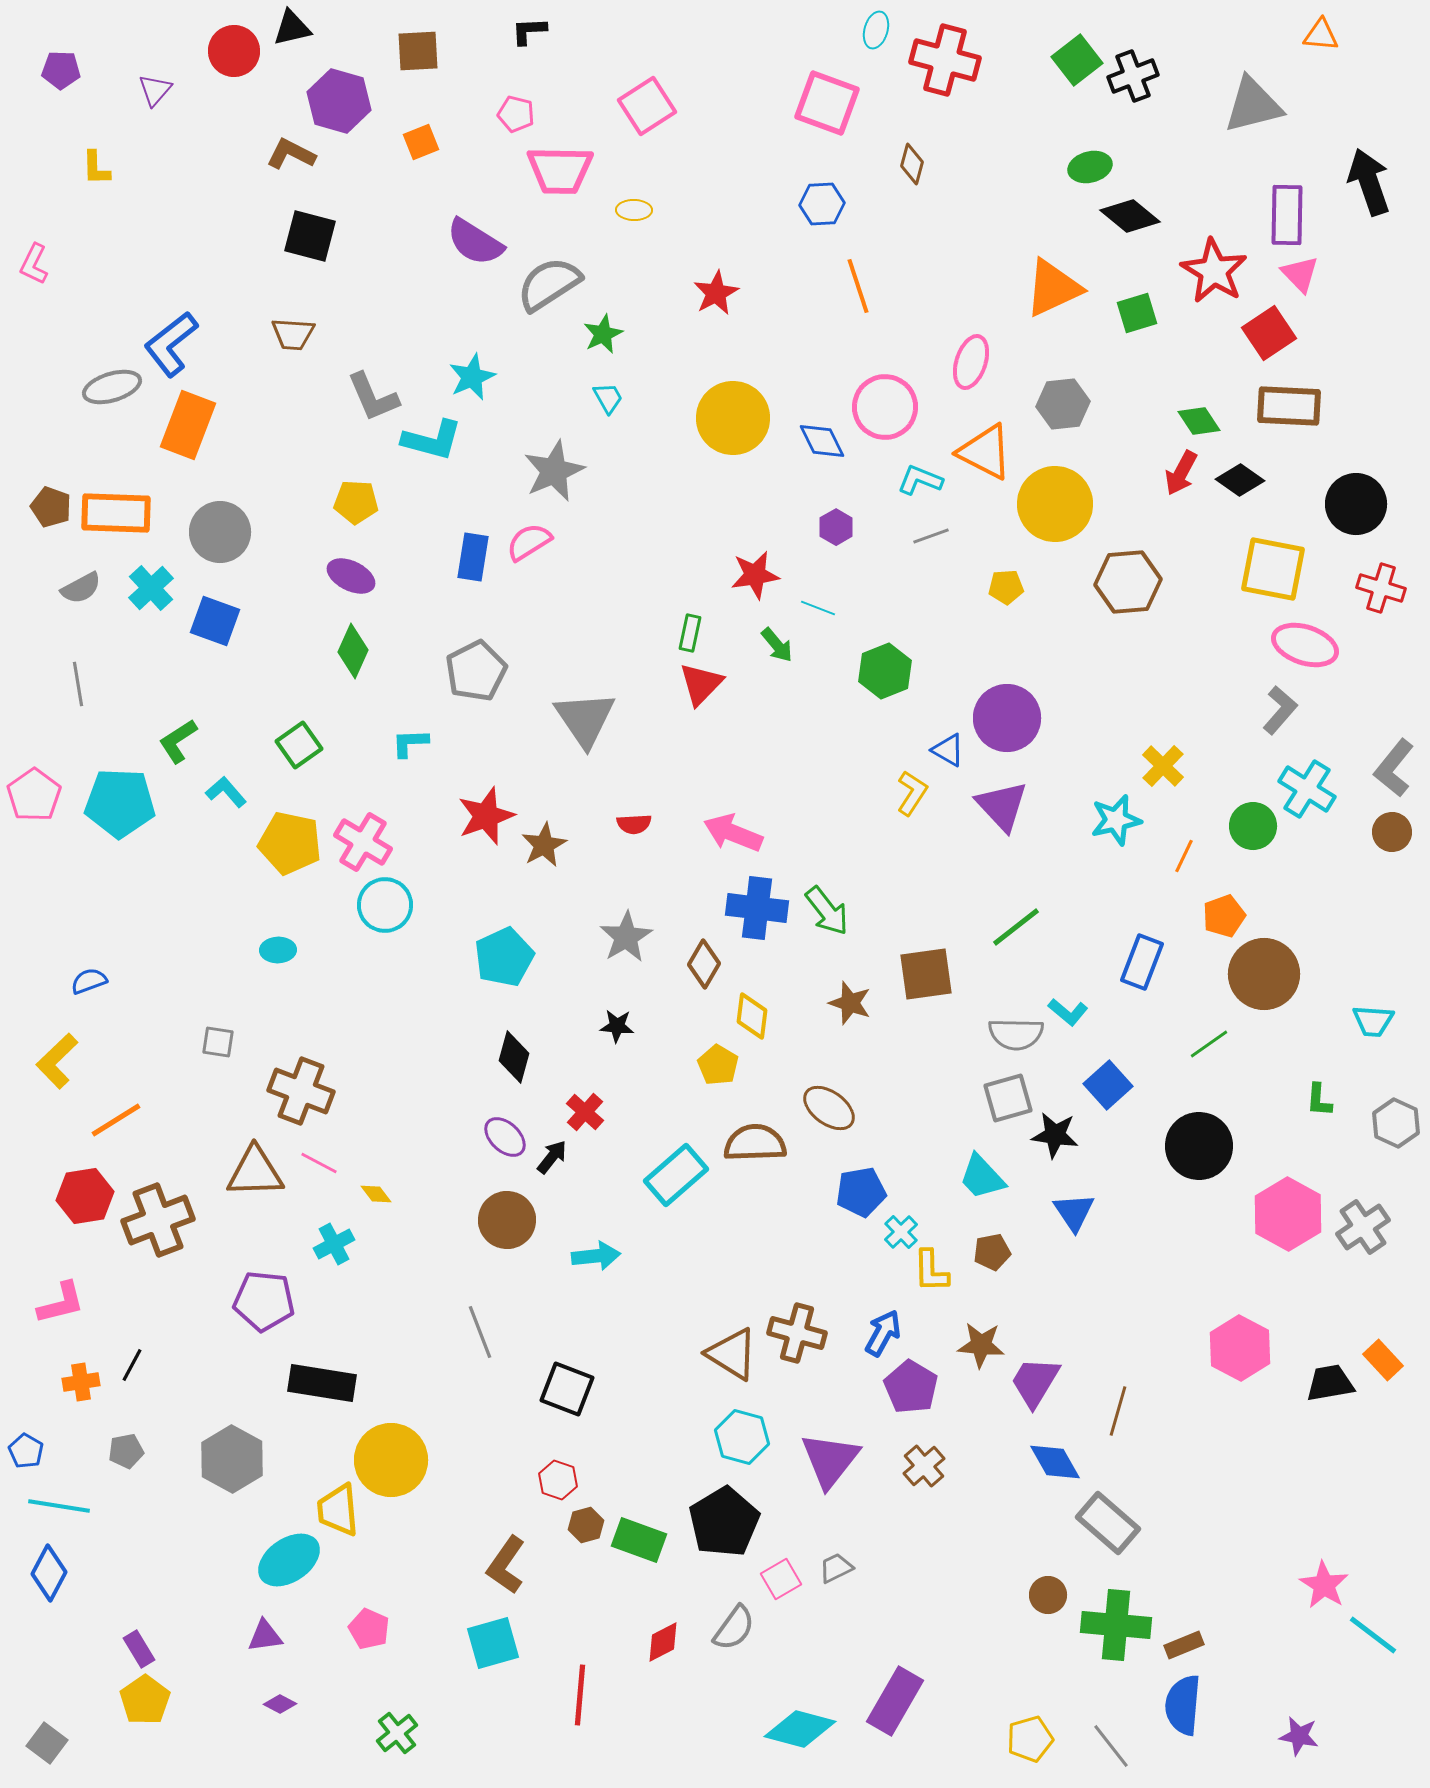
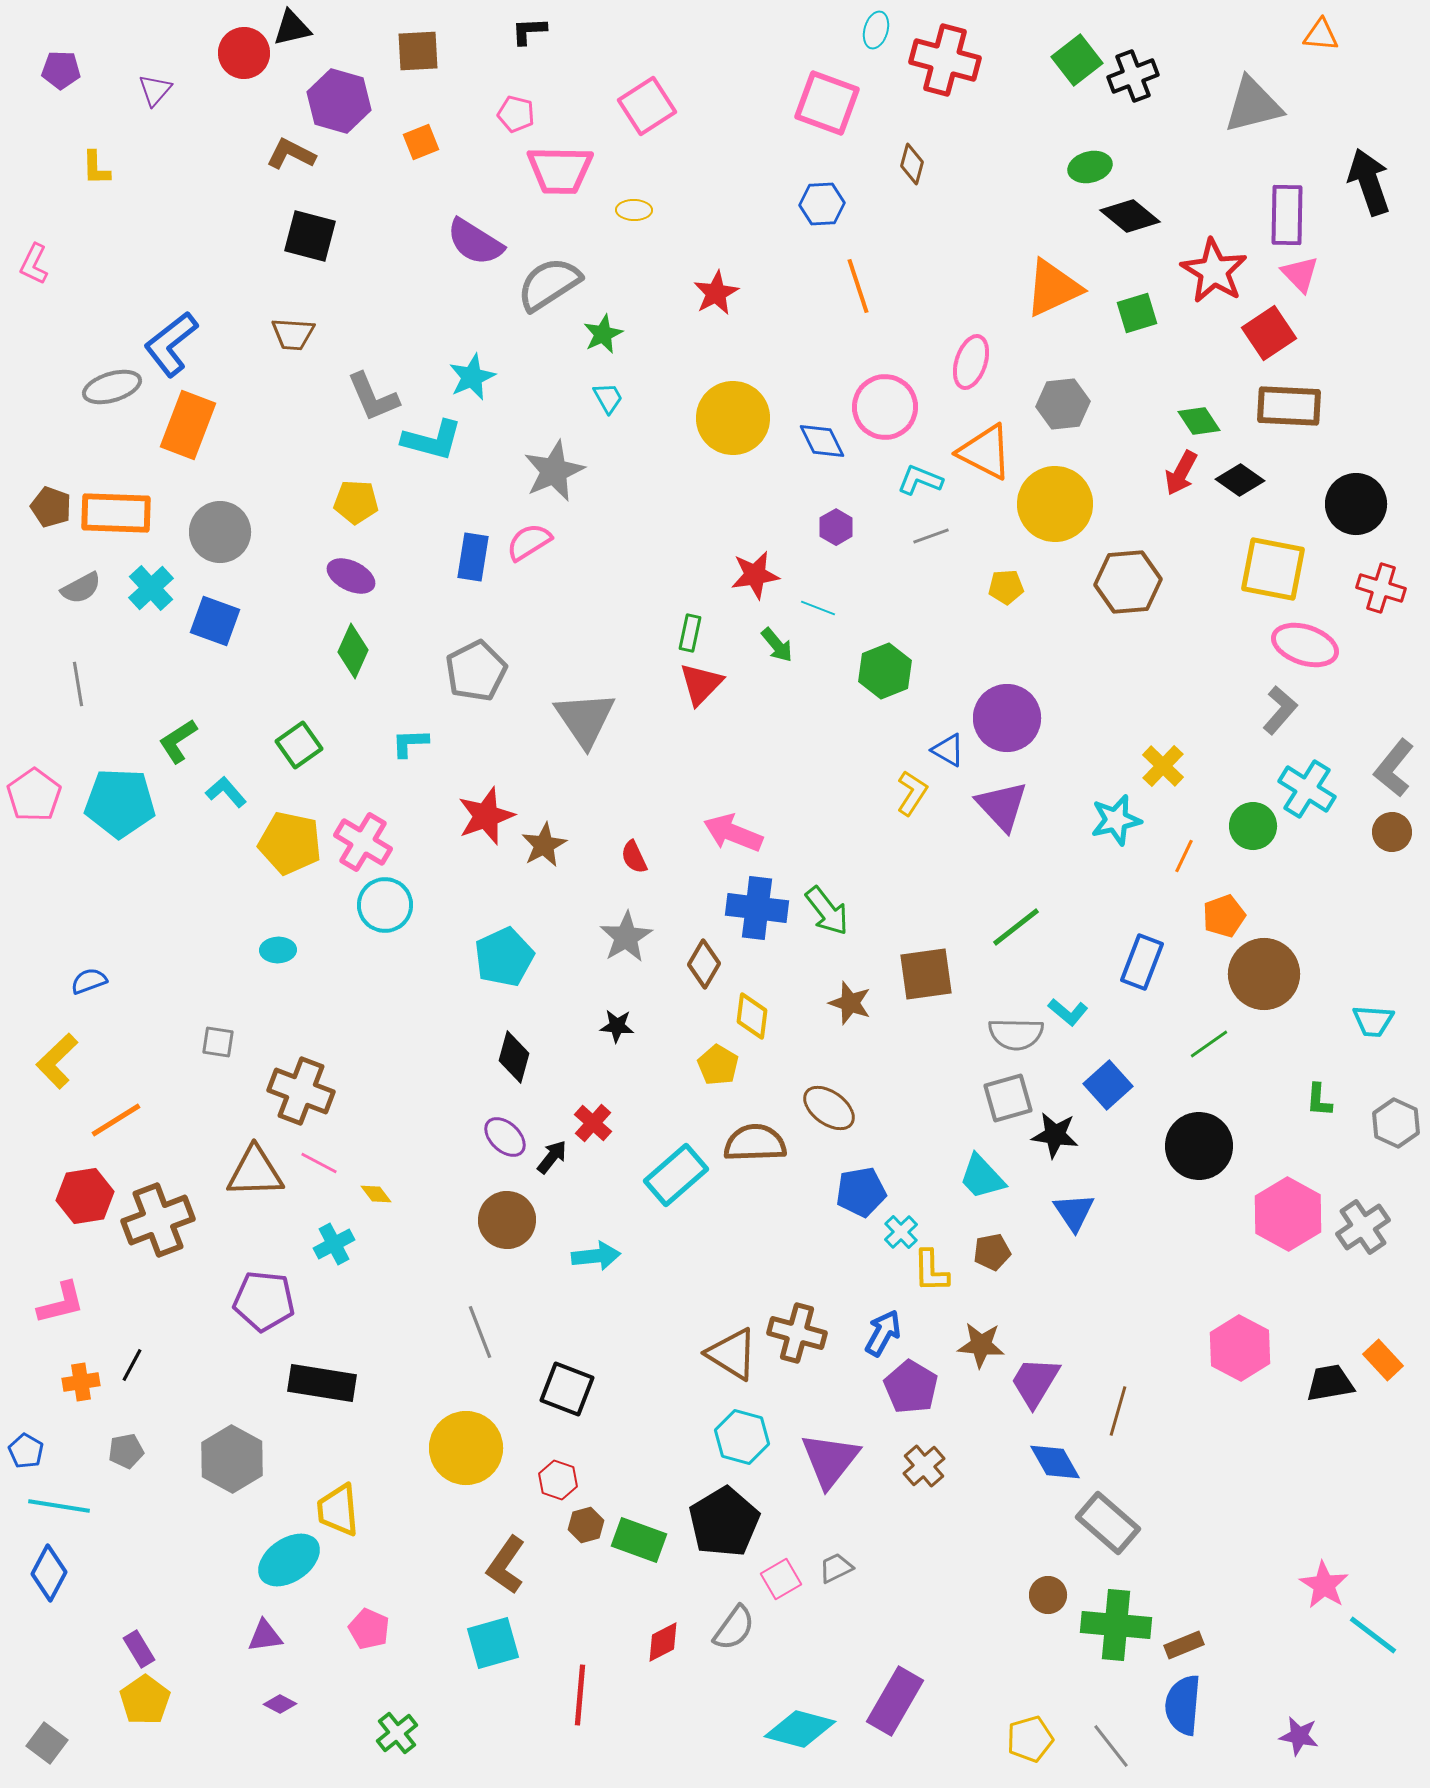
red circle at (234, 51): moved 10 px right, 2 px down
red semicircle at (634, 824): moved 33 px down; rotated 68 degrees clockwise
red cross at (585, 1112): moved 8 px right, 11 px down
yellow circle at (391, 1460): moved 75 px right, 12 px up
